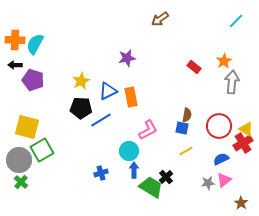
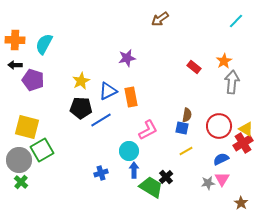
cyan semicircle: moved 9 px right
pink triangle: moved 2 px left, 1 px up; rotated 21 degrees counterclockwise
